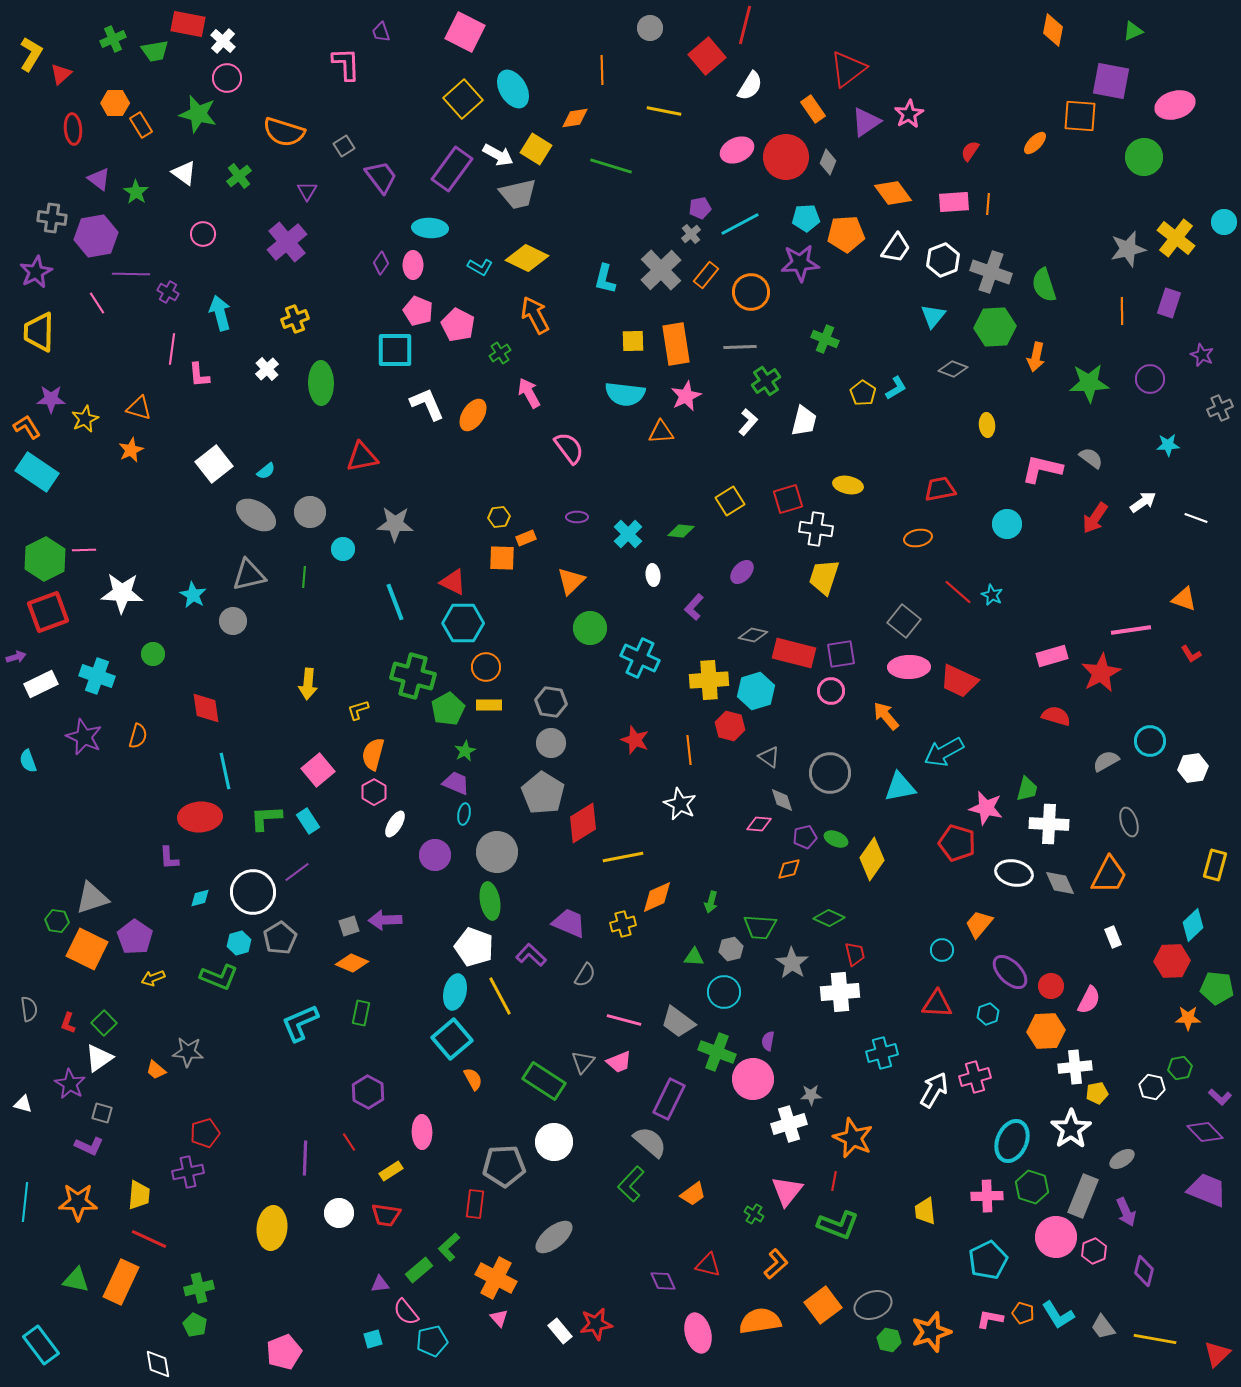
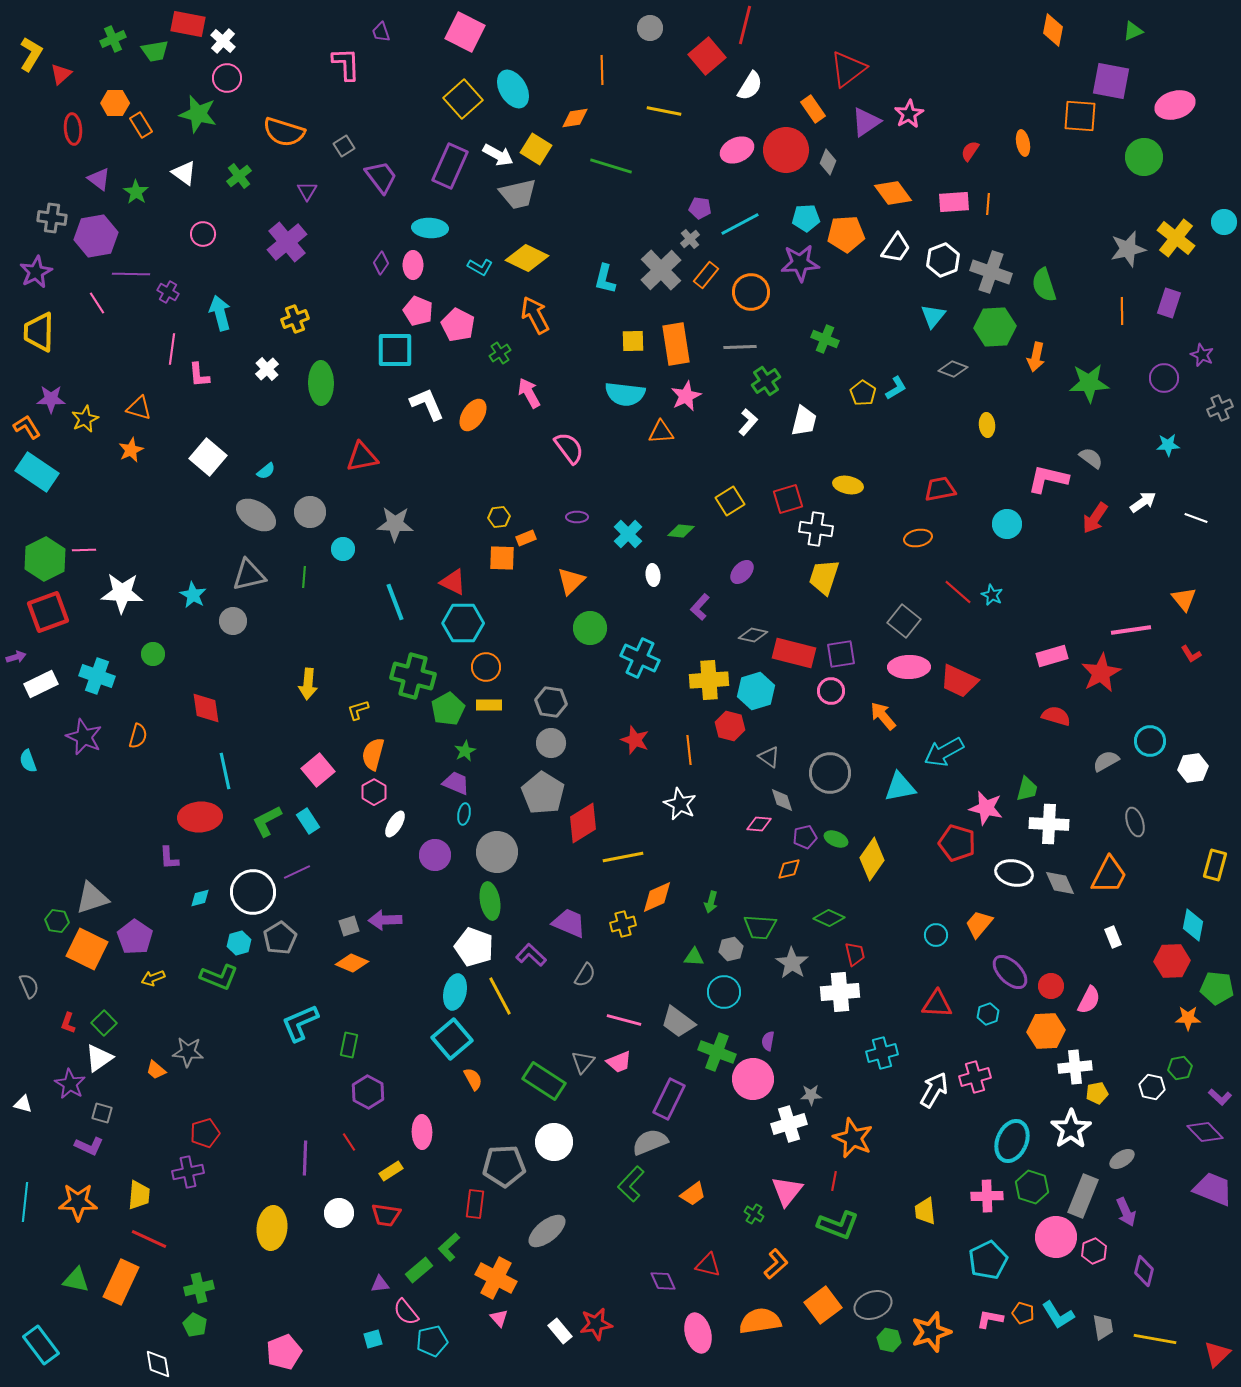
orange ellipse at (1035, 143): moved 12 px left; rotated 55 degrees counterclockwise
red circle at (786, 157): moved 7 px up
purple rectangle at (452, 169): moved 2 px left, 3 px up; rotated 12 degrees counterclockwise
purple pentagon at (700, 208): rotated 20 degrees clockwise
gray cross at (691, 234): moved 1 px left, 5 px down
purple circle at (1150, 379): moved 14 px right, 1 px up
white square at (214, 464): moved 6 px left, 7 px up; rotated 12 degrees counterclockwise
pink L-shape at (1042, 469): moved 6 px right, 10 px down
orange triangle at (1184, 599): rotated 32 degrees clockwise
purple L-shape at (694, 607): moved 6 px right
orange arrow at (886, 716): moved 3 px left
green L-shape at (266, 818): moved 1 px right, 3 px down; rotated 24 degrees counterclockwise
gray ellipse at (1129, 822): moved 6 px right
purple line at (297, 872): rotated 12 degrees clockwise
cyan diamond at (1193, 925): rotated 36 degrees counterclockwise
cyan circle at (942, 950): moved 6 px left, 15 px up
gray semicircle at (29, 1009): moved 23 px up; rotated 15 degrees counterclockwise
green rectangle at (361, 1013): moved 12 px left, 32 px down
gray semicircle at (650, 1142): rotated 63 degrees counterclockwise
purple trapezoid at (1207, 1190): moved 6 px right, 1 px up
gray ellipse at (554, 1237): moved 7 px left, 6 px up
gray trapezoid at (1103, 1327): rotated 152 degrees counterclockwise
